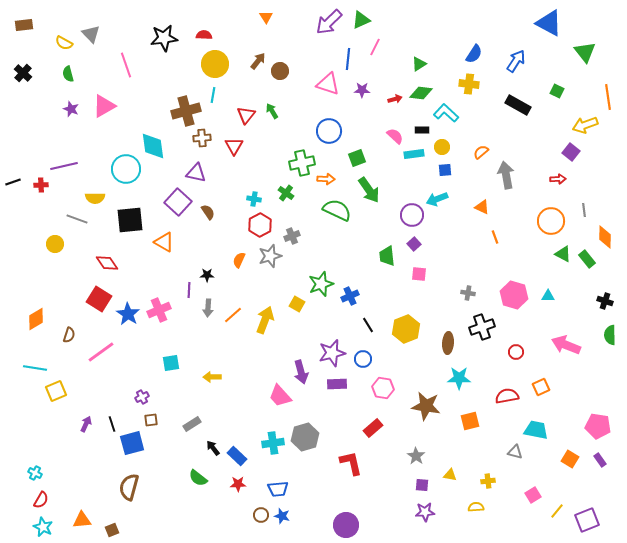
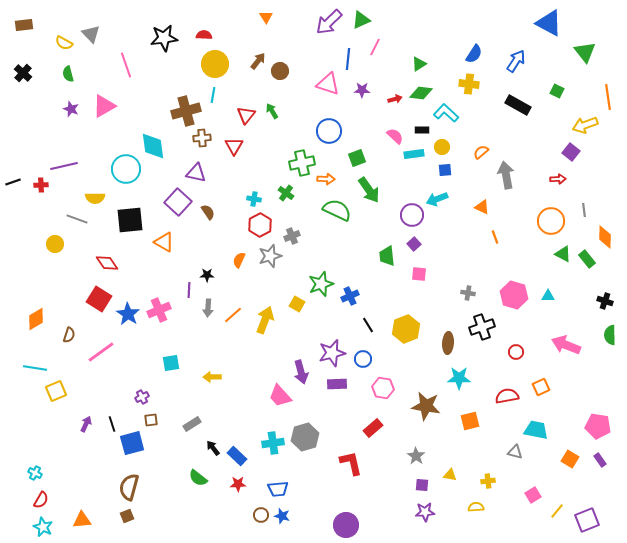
brown square at (112, 530): moved 15 px right, 14 px up
